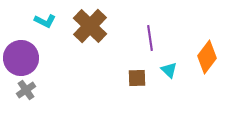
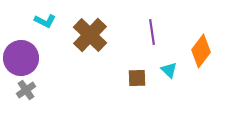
brown cross: moved 9 px down
purple line: moved 2 px right, 6 px up
orange diamond: moved 6 px left, 6 px up
